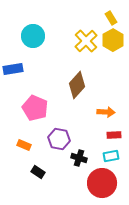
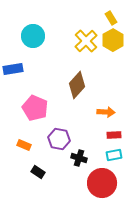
cyan rectangle: moved 3 px right, 1 px up
